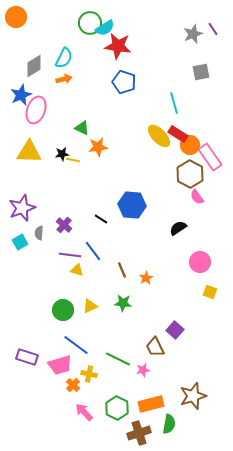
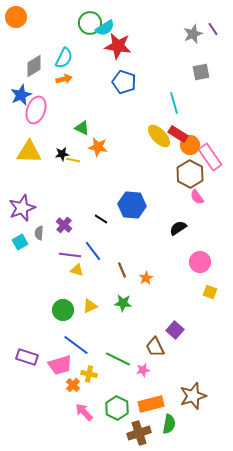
orange star at (98, 147): rotated 18 degrees clockwise
